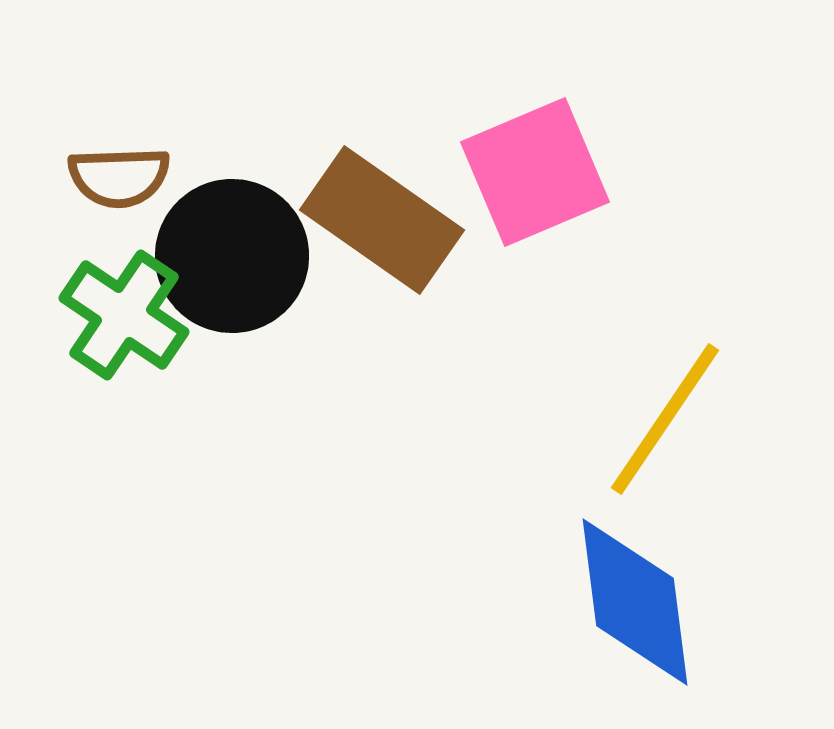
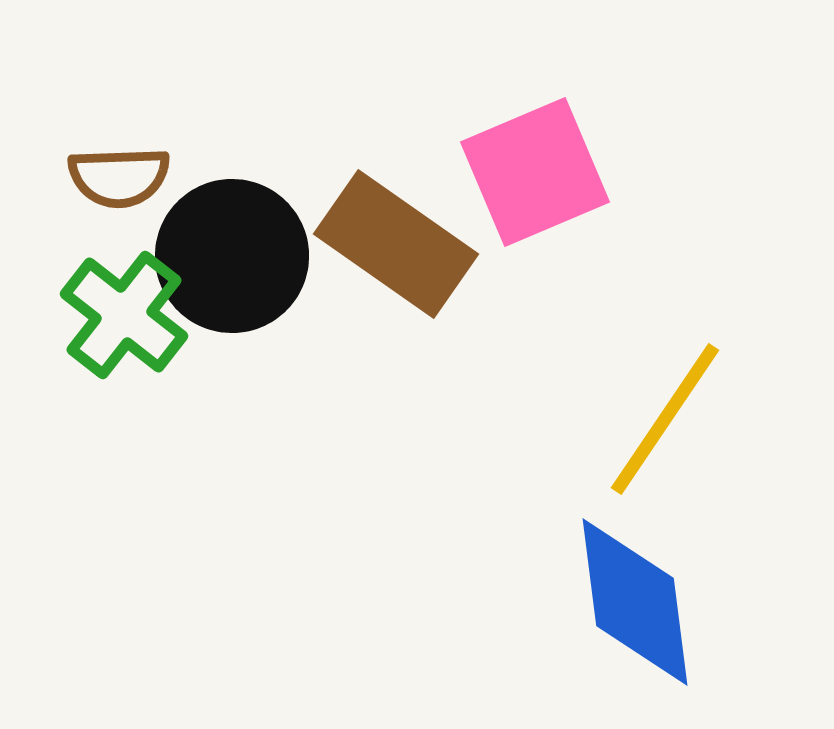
brown rectangle: moved 14 px right, 24 px down
green cross: rotated 4 degrees clockwise
